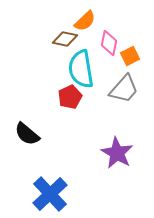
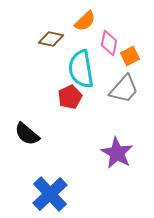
brown diamond: moved 14 px left
